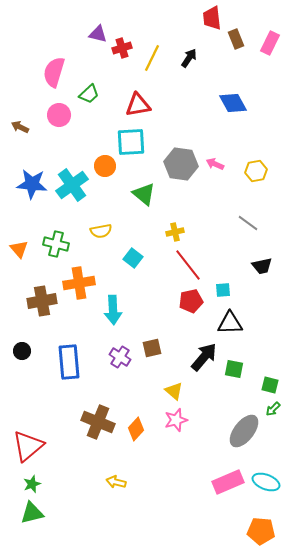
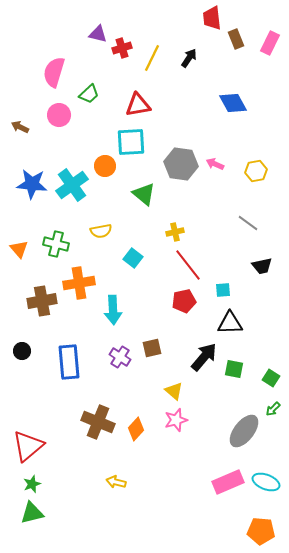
red pentagon at (191, 301): moved 7 px left
green square at (270, 385): moved 1 px right, 7 px up; rotated 18 degrees clockwise
